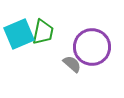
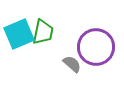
purple circle: moved 4 px right
